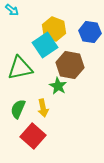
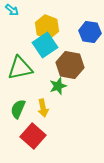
yellow hexagon: moved 7 px left, 2 px up
green star: rotated 24 degrees clockwise
